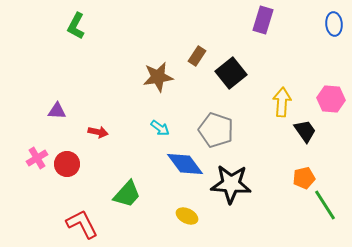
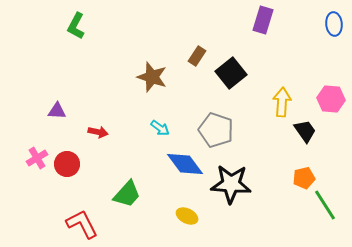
brown star: moved 6 px left; rotated 28 degrees clockwise
